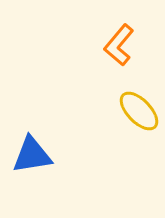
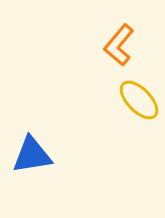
yellow ellipse: moved 11 px up
